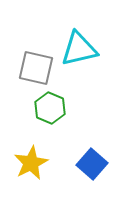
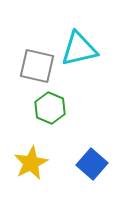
gray square: moved 1 px right, 2 px up
